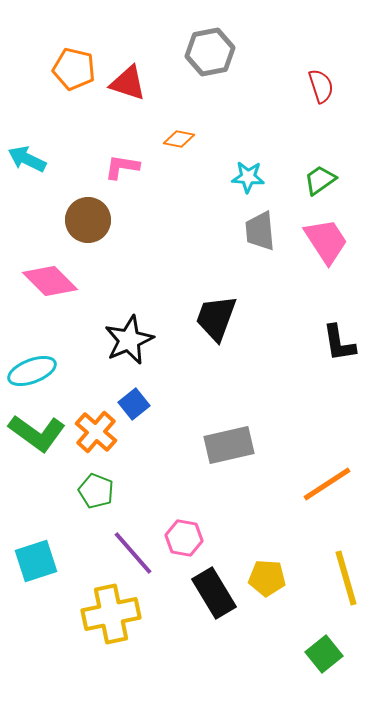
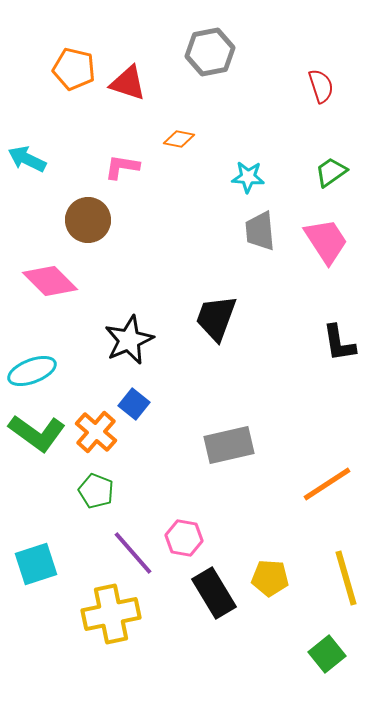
green trapezoid: moved 11 px right, 8 px up
blue square: rotated 12 degrees counterclockwise
cyan square: moved 3 px down
yellow pentagon: moved 3 px right
green square: moved 3 px right
